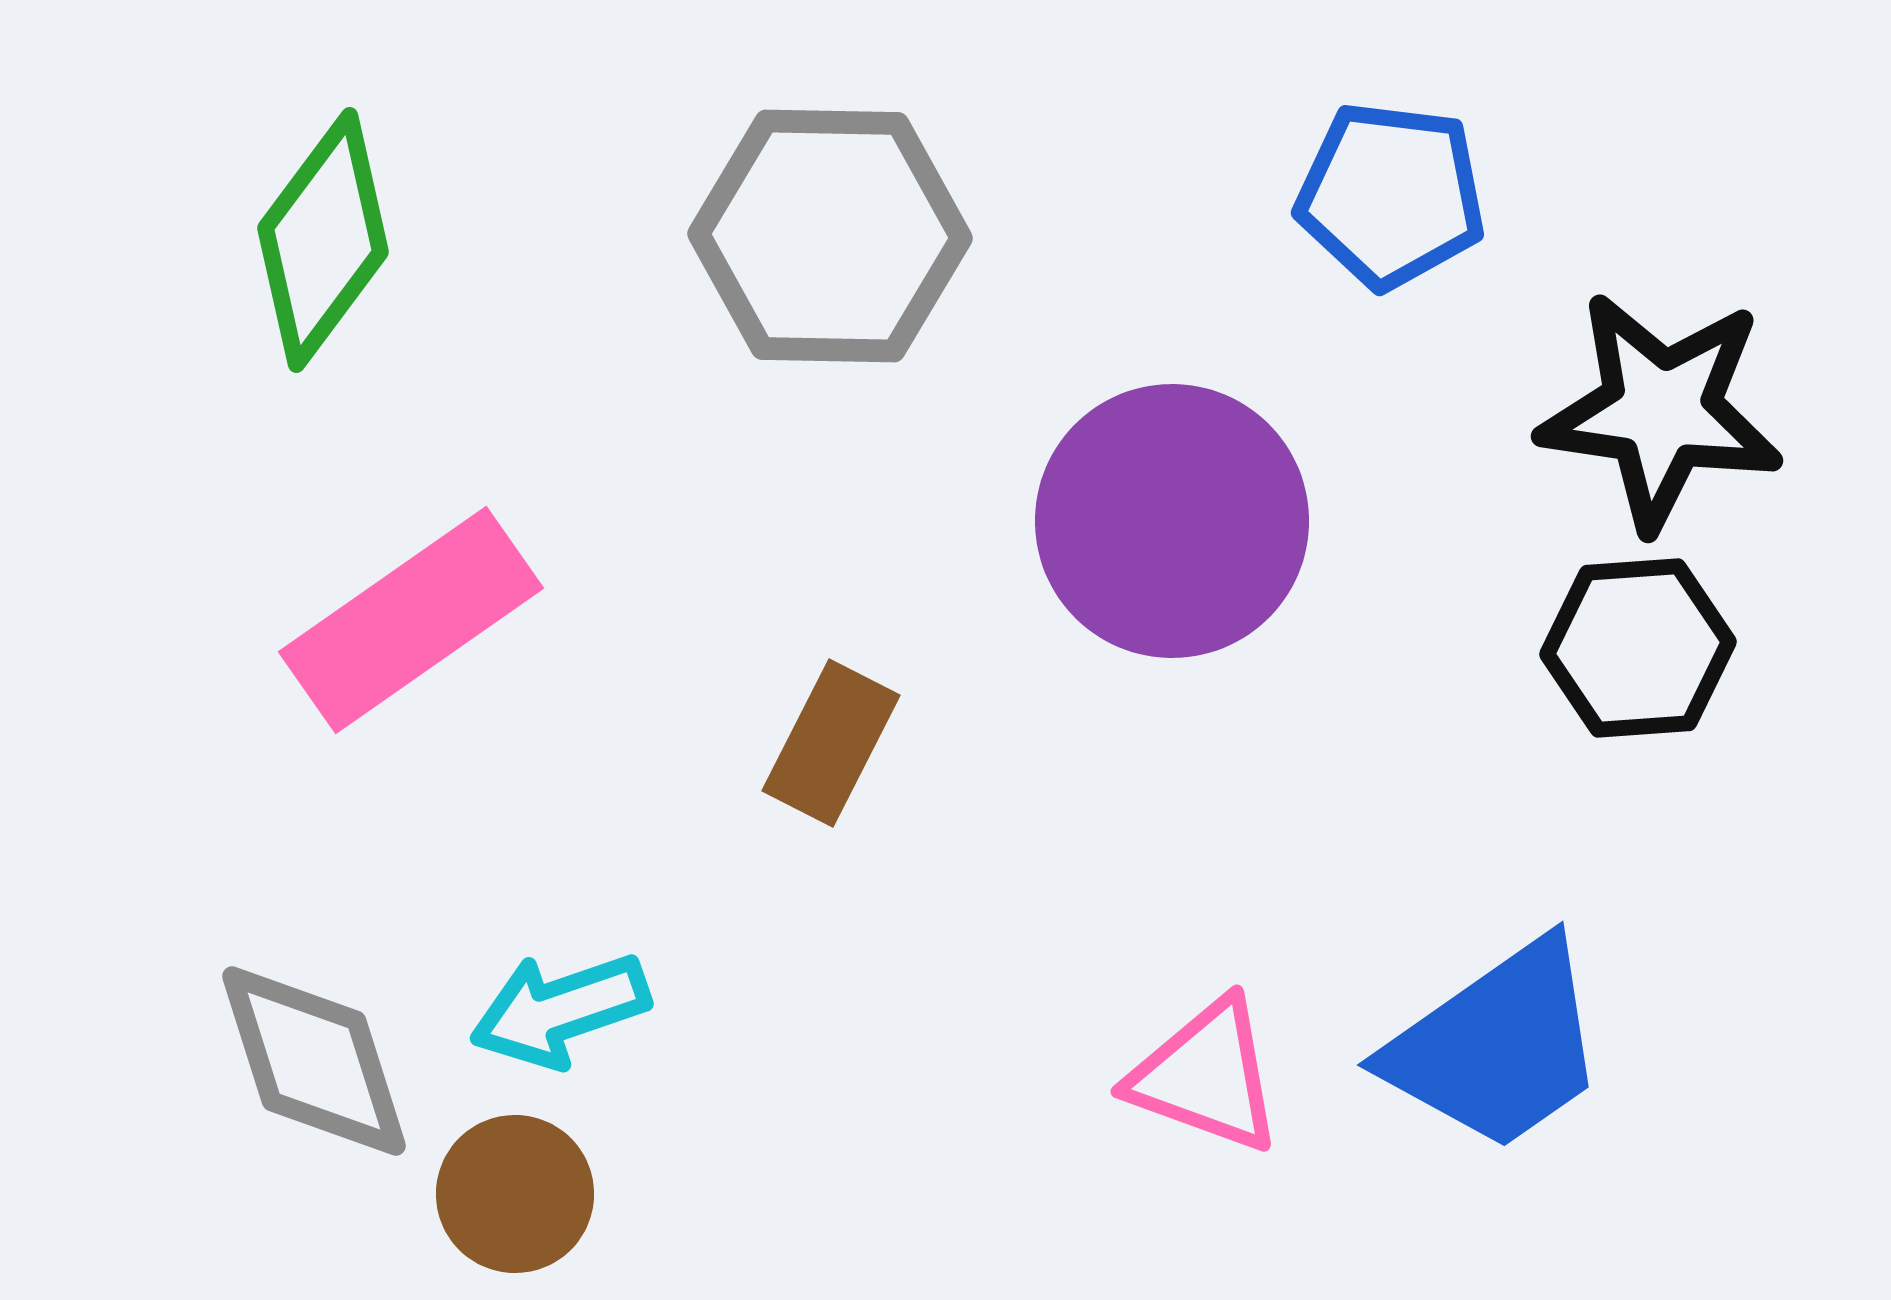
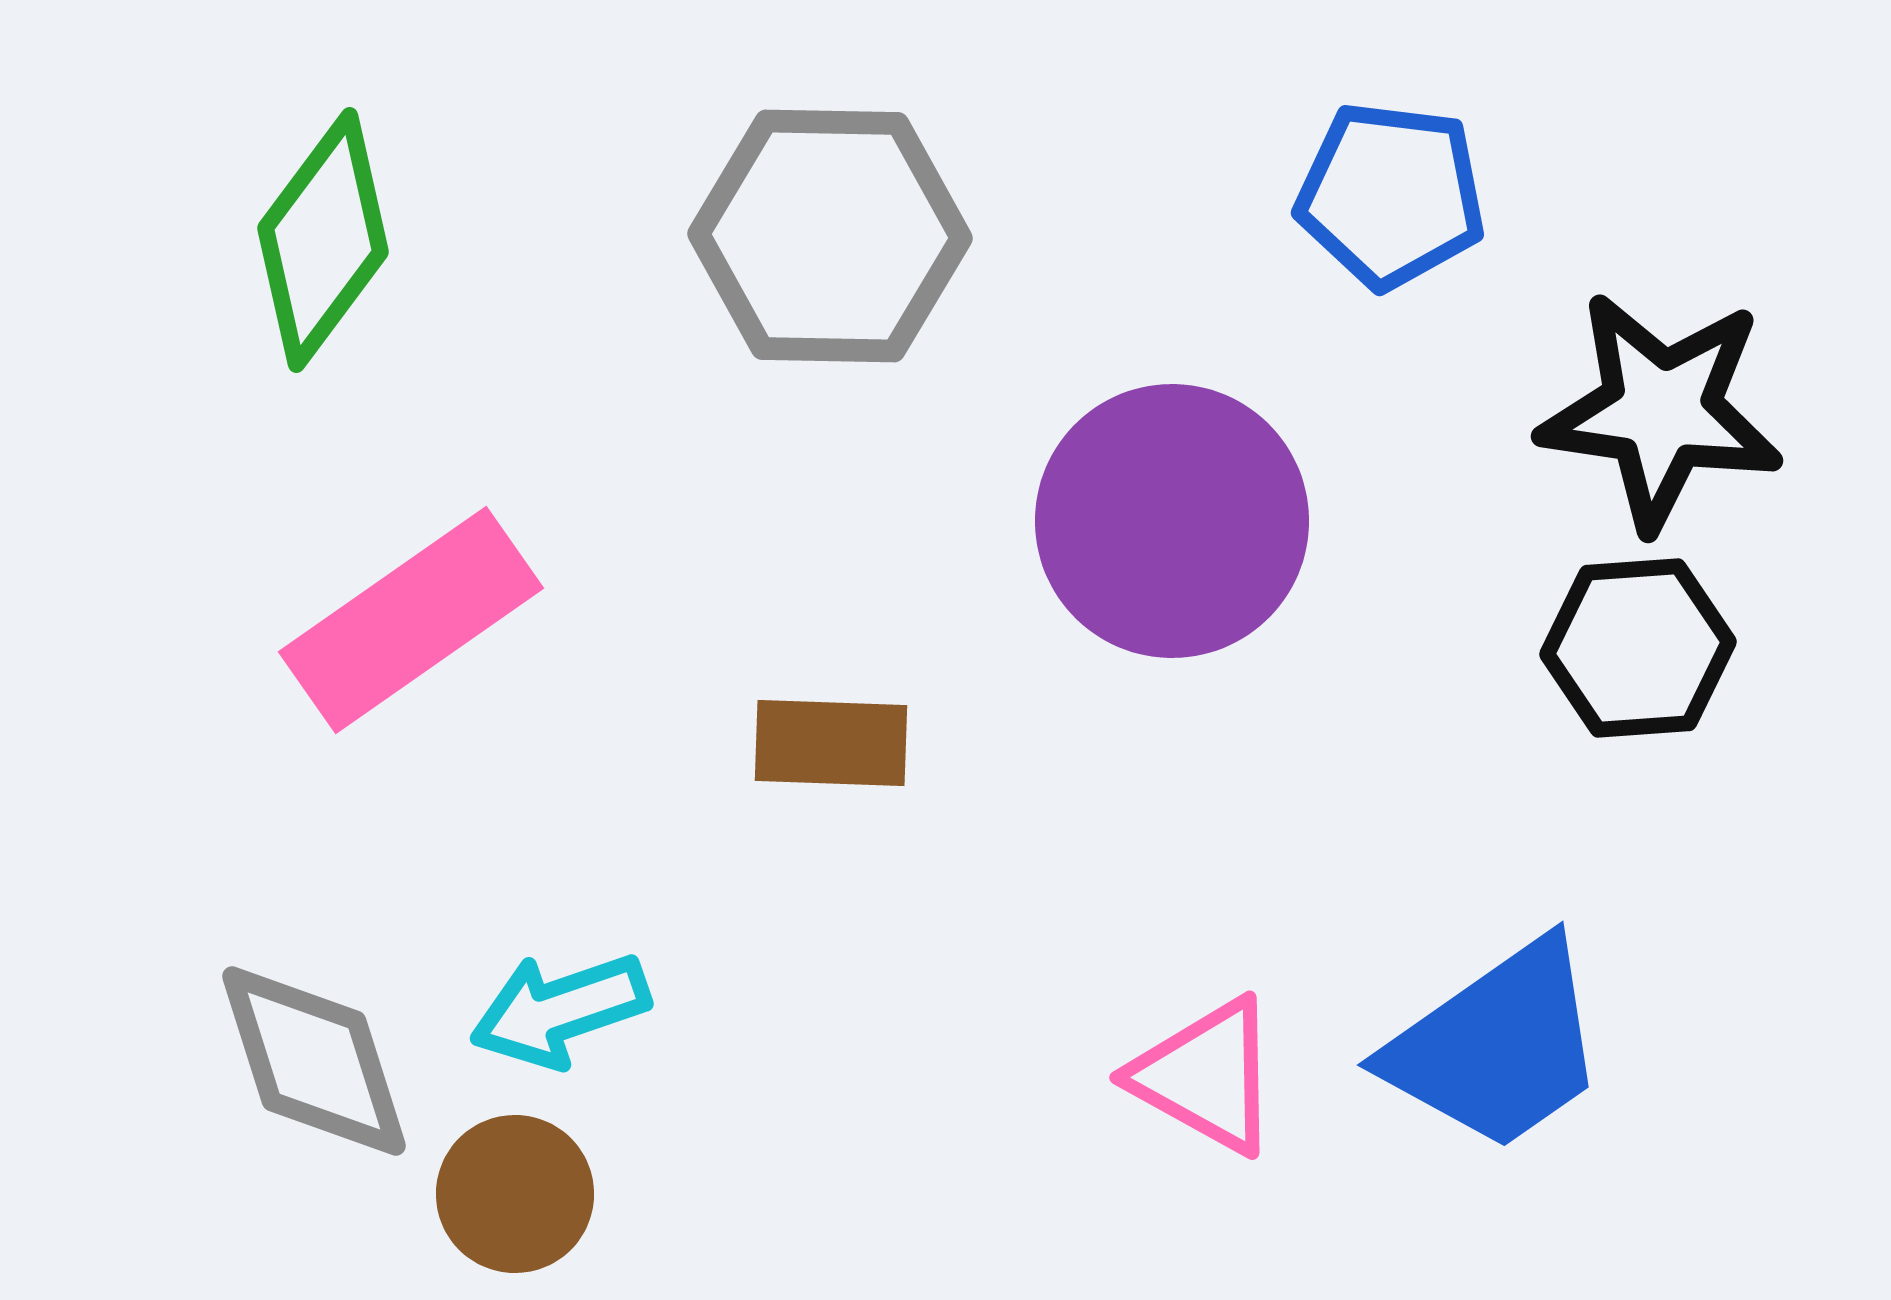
brown rectangle: rotated 65 degrees clockwise
pink triangle: rotated 9 degrees clockwise
